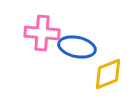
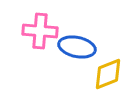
pink cross: moved 2 px left, 2 px up
